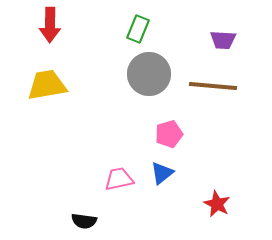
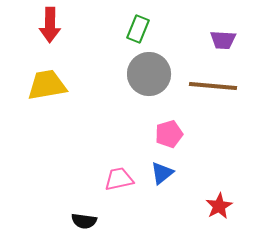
red star: moved 2 px right, 2 px down; rotated 16 degrees clockwise
